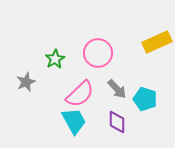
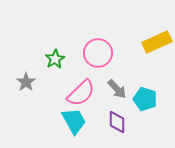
gray star: rotated 12 degrees counterclockwise
pink semicircle: moved 1 px right, 1 px up
